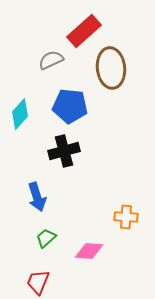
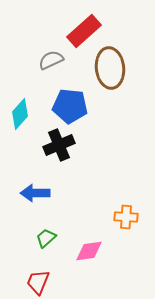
brown ellipse: moved 1 px left
black cross: moved 5 px left, 6 px up; rotated 8 degrees counterclockwise
blue arrow: moved 2 px left, 4 px up; rotated 108 degrees clockwise
pink diamond: rotated 12 degrees counterclockwise
